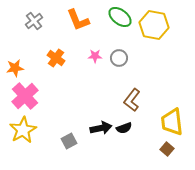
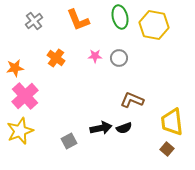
green ellipse: rotated 40 degrees clockwise
brown L-shape: rotated 75 degrees clockwise
yellow star: moved 3 px left, 1 px down; rotated 8 degrees clockwise
